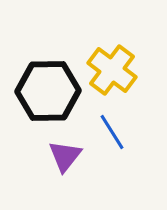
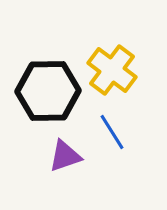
purple triangle: rotated 33 degrees clockwise
